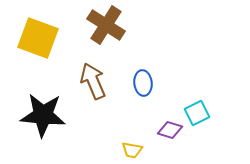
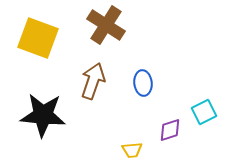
brown arrow: rotated 42 degrees clockwise
cyan square: moved 7 px right, 1 px up
purple diamond: rotated 35 degrees counterclockwise
yellow trapezoid: rotated 15 degrees counterclockwise
